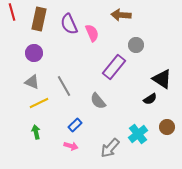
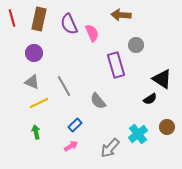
red line: moved 6 px down
purple rectangle: moved 2 px right, 2 px up; rotated 55 degrees counterclockwise
pink arrow: rotated 48 degrees counterclockwise
